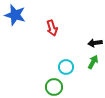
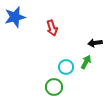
blue star: moved 2 px down; rotated 30 degrees counterclockwise
green arrow: moved 7 px left
